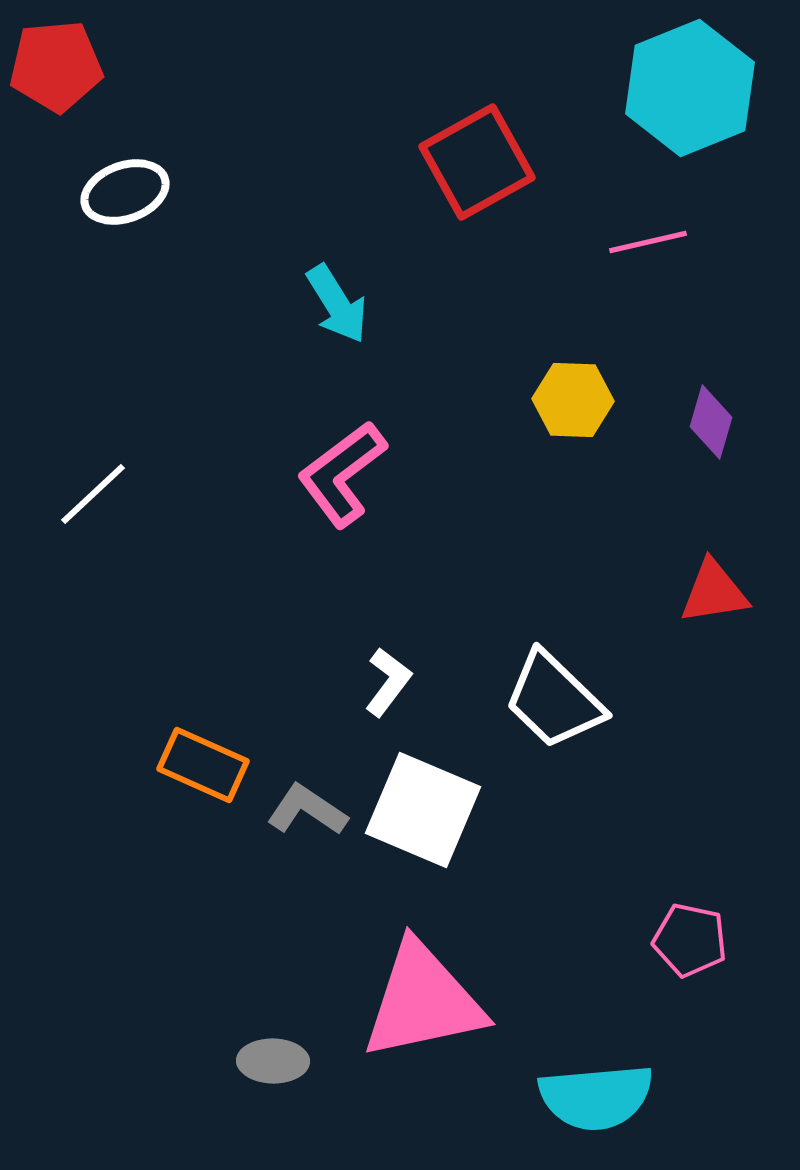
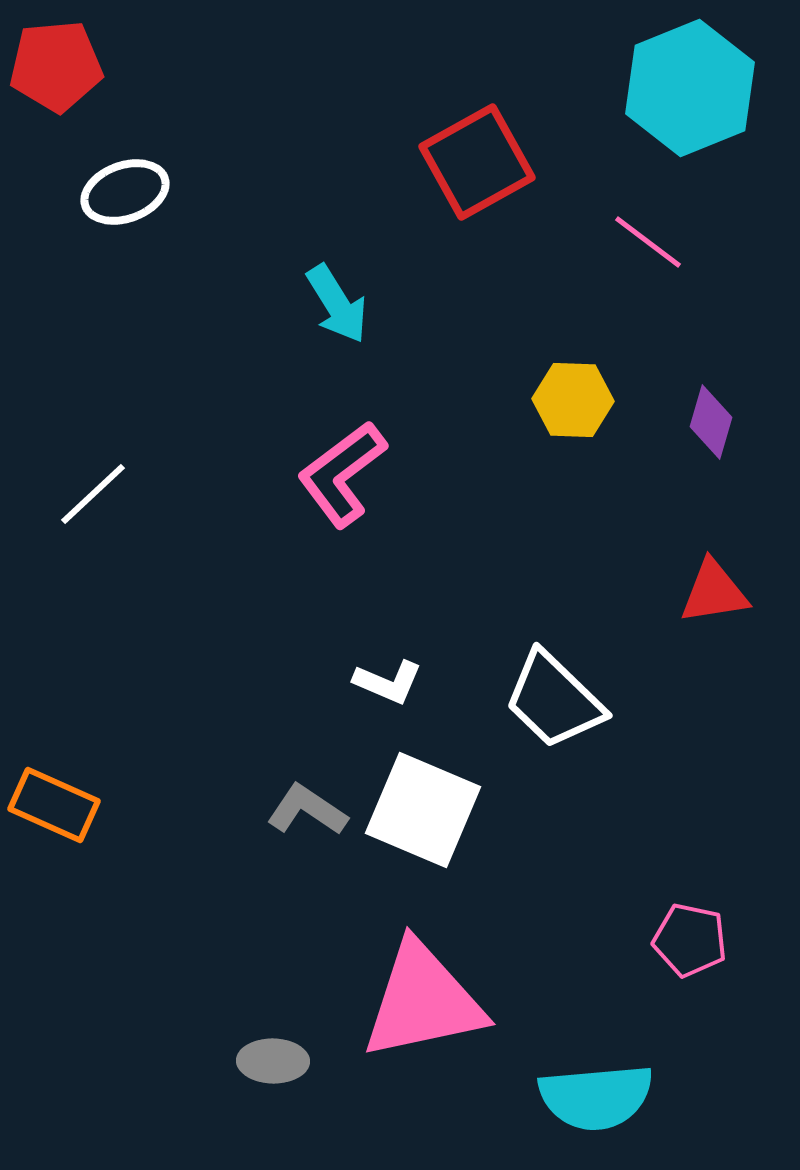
pink line: rotated 50 degrees clockwise
white L-shape: rotated 76 degrees clockwise
orange rectangle: moved 149 px left, 40 px down
